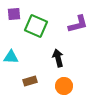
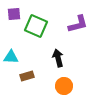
brown rectangle: moved 3 px left, 5 px up
